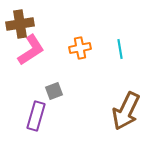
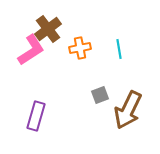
brown cross: moved 28 px right, 5 px down; rotated 28 degrees counterclockwise
cyan line: moved 1 px left
gray square: moved 46 px right, 4 px down
brown arrow: moved 2 px right, 1 px up
